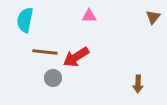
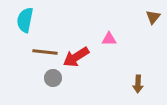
pink triangle: moved 20 px right, 23 px down
